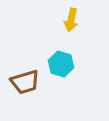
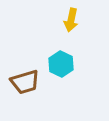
cyan hexagon: rotated 10 degrees clockwise
